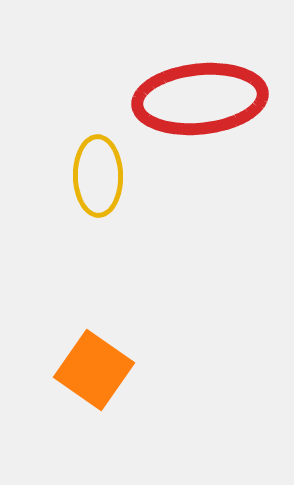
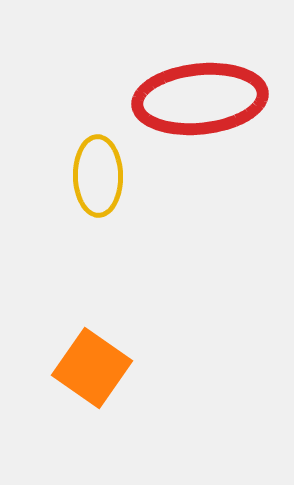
orange square: moved 2 px left, 2 px up
